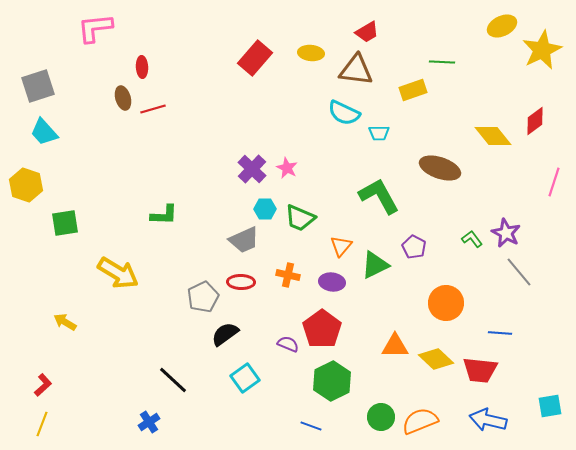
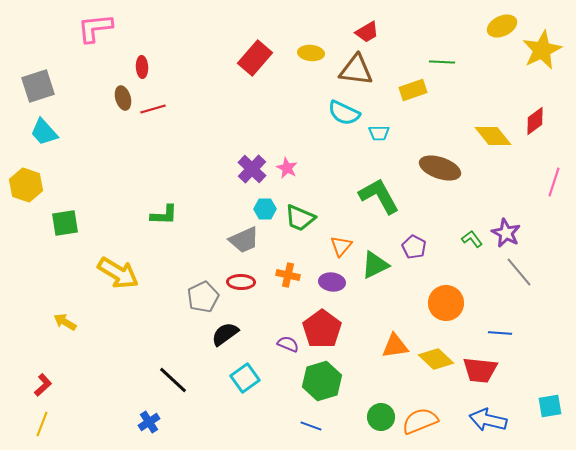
orange triangle at (395, 346): rotated 8 degrees counterclockwise
green hexagon at (332, 381): moved 10 px left; rotated 9 degrees clockwise
